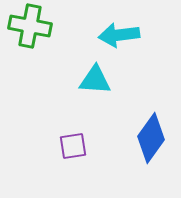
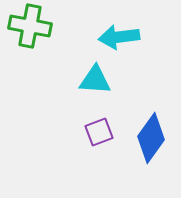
cyan arrow: moved 2 px down
purple square: moved 26 px right, 14 px up; rotated 12 degrees counterclockwise
